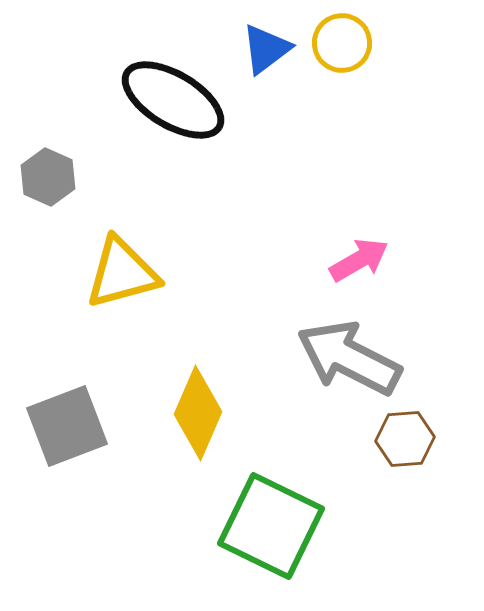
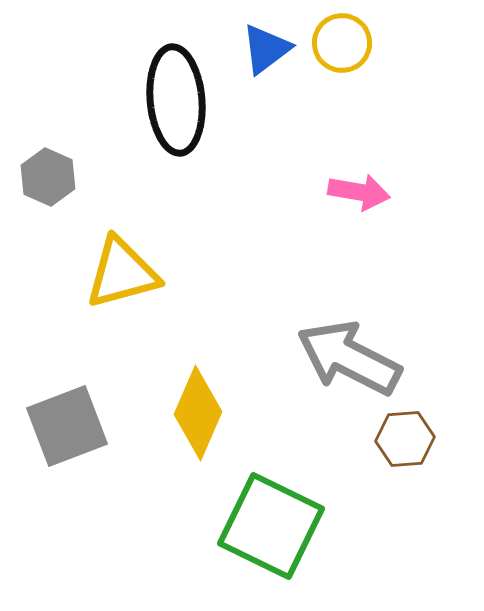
black ellipse: moved 3 px right; rotated 54 degrees clockwise
pink arrow: moved 68 px up; rotated 40 degrees clockwise
